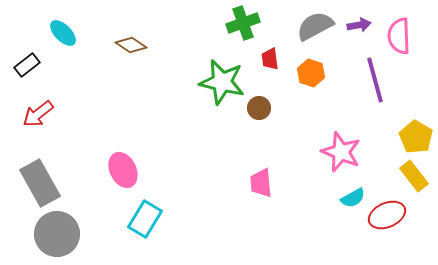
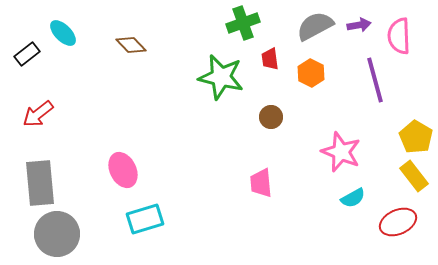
brown diamond: rotated 12 degrees clockwise
black rectangle: moved 11 px up
orange hexagon: rotated 8 degrees clockwise
green star: moved 1 px left, 5 px up
brown circle: moved 12 px right, 9 px down
gray rectangle: rotated 24 degrees clockwise
red ellipse: moved 11 px right, 7 px down
cyan rectangle: rotated 42 degrees clockwise
